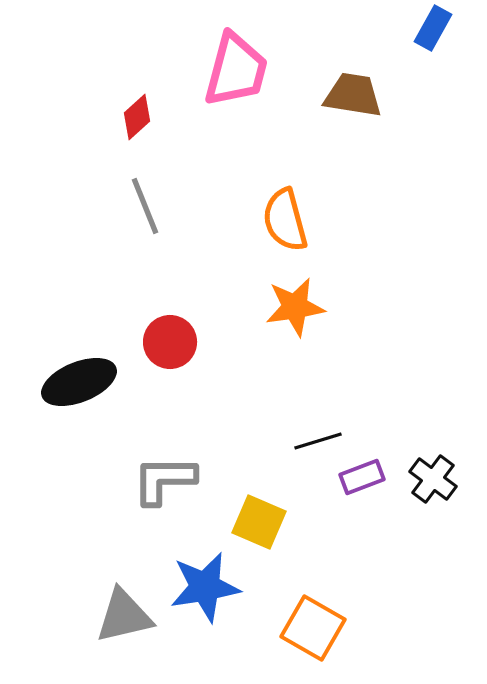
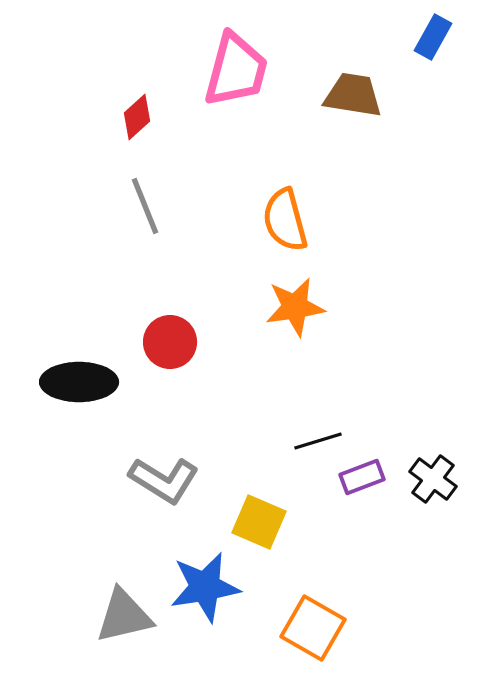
blue rectangle: moved 9 px down
black ellipse: rotated 22 degrees clockwise
gray L-shape: rotated 148 degrees counterclockwise
